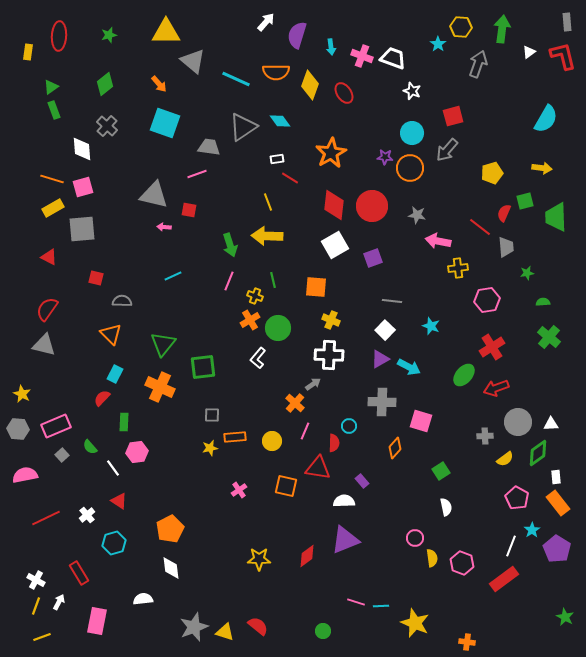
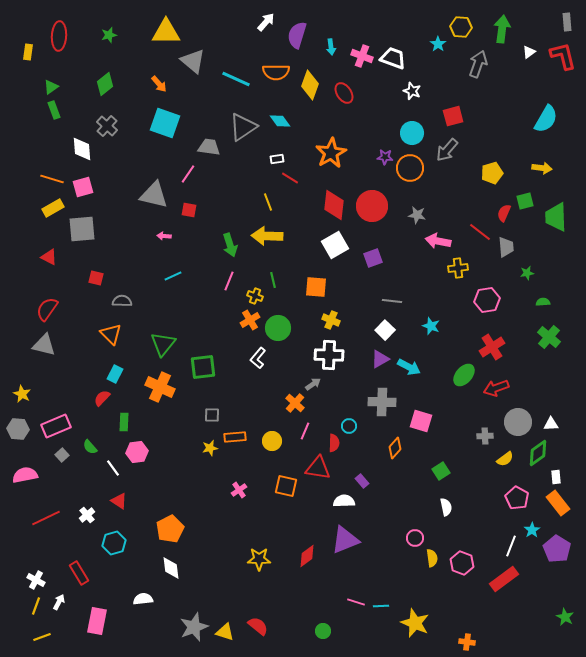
pink line at (197, 174): moved 9 px left; rotated 36 degrees counterclockwise
pink arrow at (164, 227): moved 9 px down
red line at (480, 227): moved 5 px down
